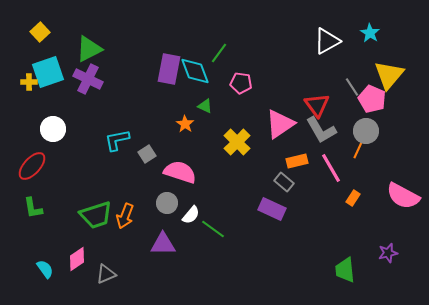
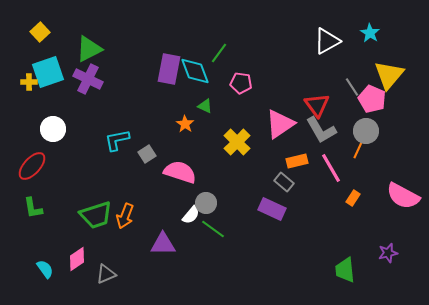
gray circle at (167, 203): moved 39 px right
